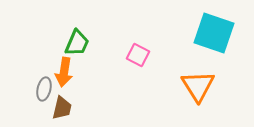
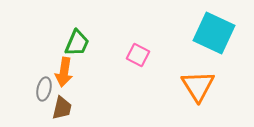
cyan square: rotated 6 degrees clockwise
